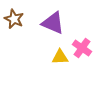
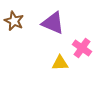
brown star: moved 2 px down
yellow triangle: moved 6 px down
